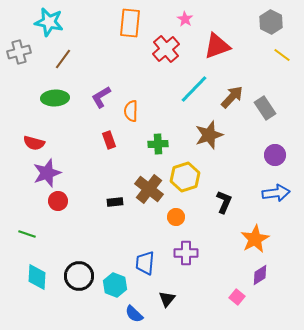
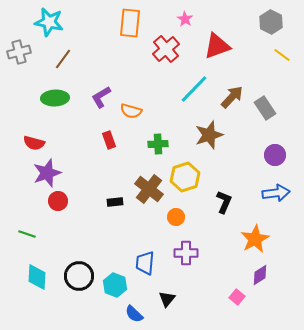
orange semicircle: rotated 75 degrees counterclockwise
